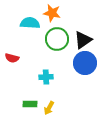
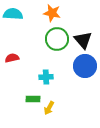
cyan semicircle: moved 17 px left, 9 px up
black triangle: rotated 36 degrees counterclockwise
red semicircle: rotated 152 degrees clockwise
blue circle: moved 3 px down
green rectangle: moved 3 px right, 5 px up
